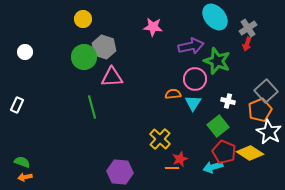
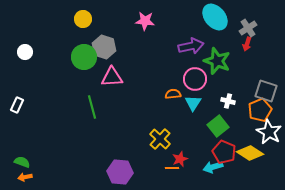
pink star: moved 8 px left, 6 px up
gray square: rotated 30 degrees counterclockwise
